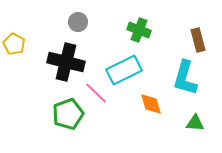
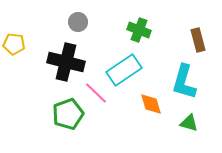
yellow pentagon: rotated 20 degrees counterclockwise
cyan rectangle: rotated 8 degrees counterclockwise
cyan L-shape: moved 1 px left, 4 px down
green triangle: moved 6 px left; rotated 12 degrees clockwise
